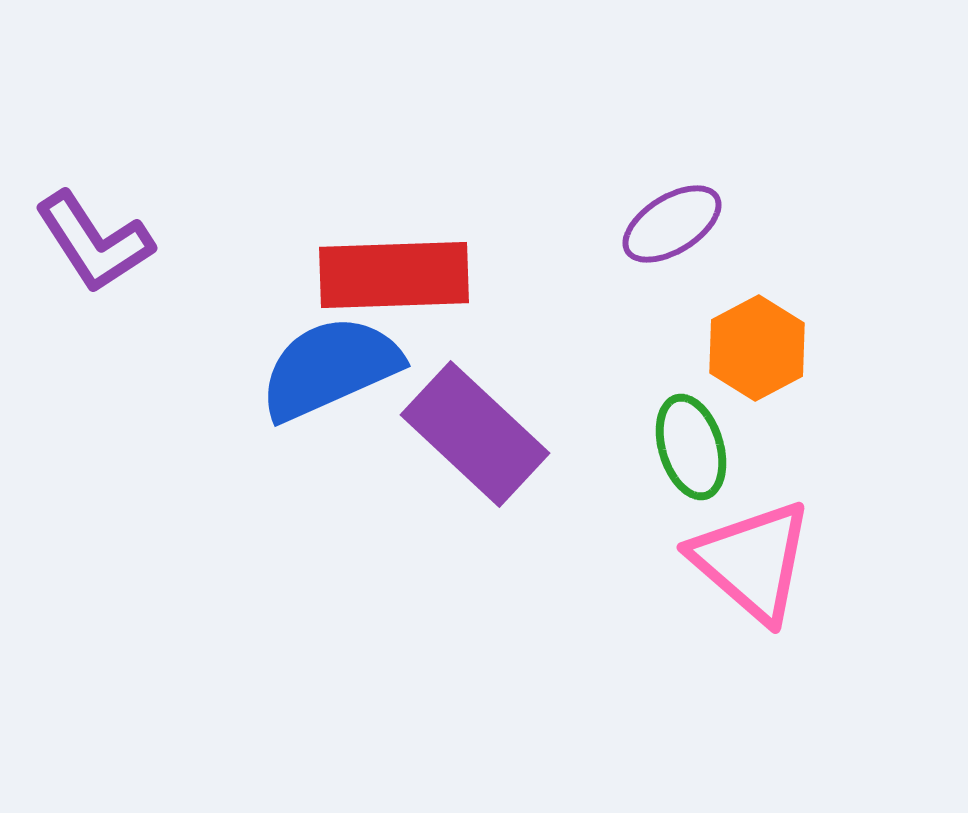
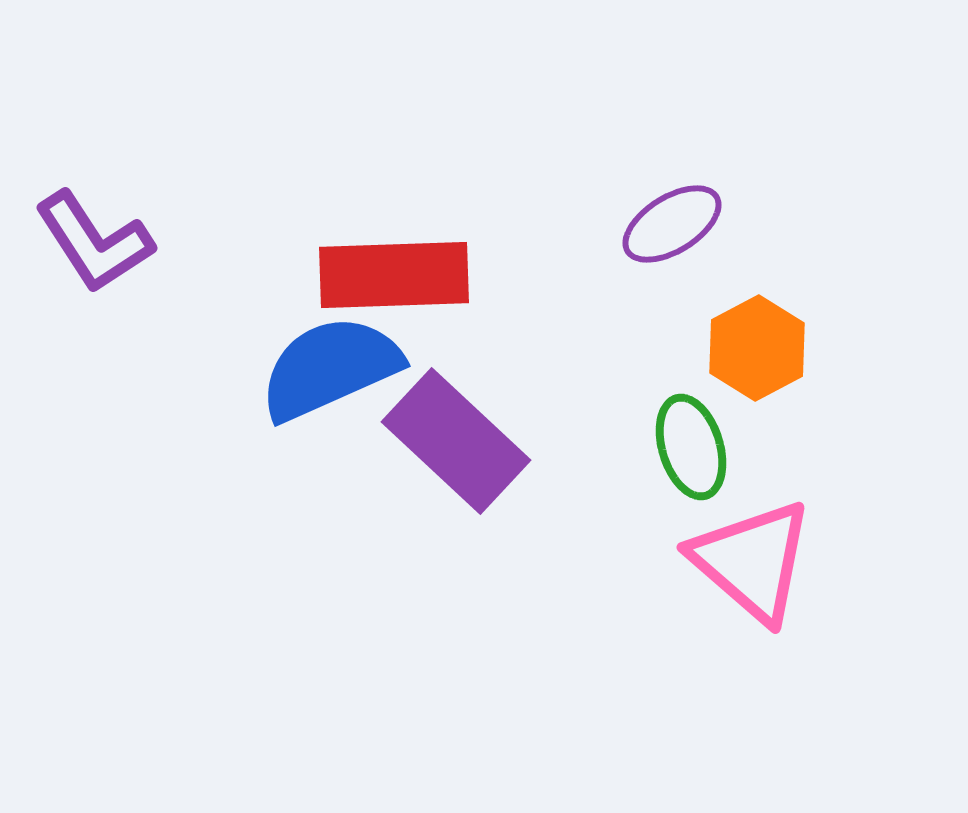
purple rectangle: moved 19 px left, 7 px down
